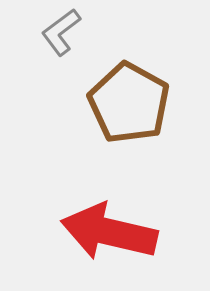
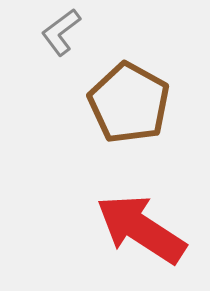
red arrow: moved 32 px right, 3 px up; rotated 20 degrees clockwise
